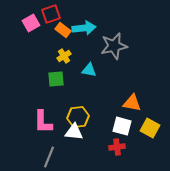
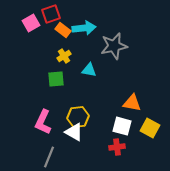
pink L-shape: rotated 25 degrees clockwise
white triangle: rotated 24 degrees clockwise
